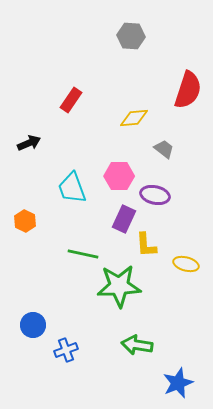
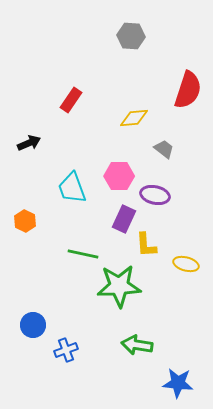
blue star: rotated 28 degrees clockwise
